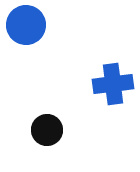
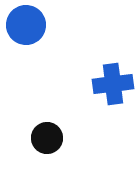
black circle: moved 8 px down
